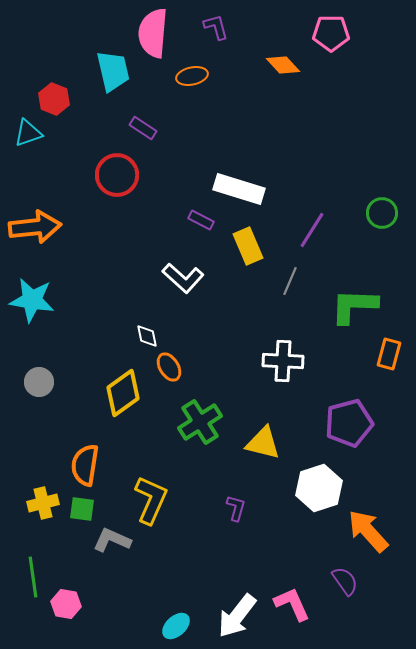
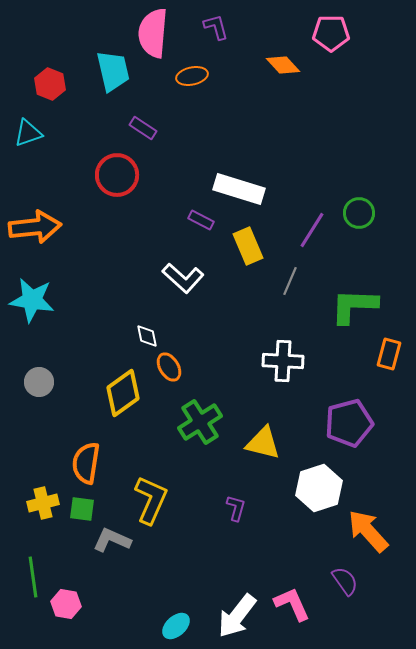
red hexagon at (54, 99): moved 4 px left, 15 px up
green circle at (382, 213): moved 23 px left
orange semicircle at (85, 465): moved 1 px right, 2 px up
